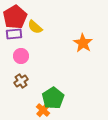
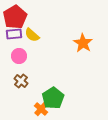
yellow semicircle: moved 3 px left, 8 px down
pink circle: moved 2 px left
brown cross: rotated 16 degrees counterclockwise
orange cross: moved 2 px left, 1 px up
